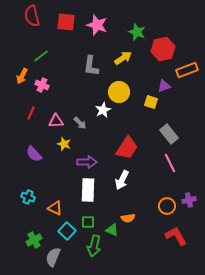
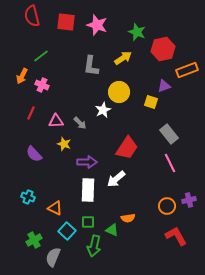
white arrow: moved 6 px left, 1 px up; rotated 24 degrees clockwise
